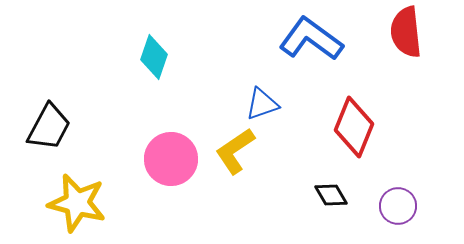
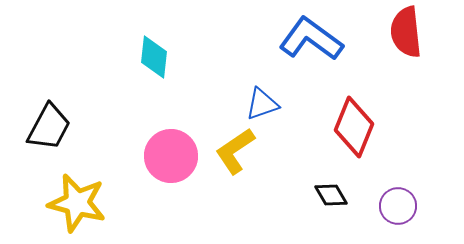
cyan diamond: rotated 12 degrees counterclockwise
pink circle: moved 3 px up
